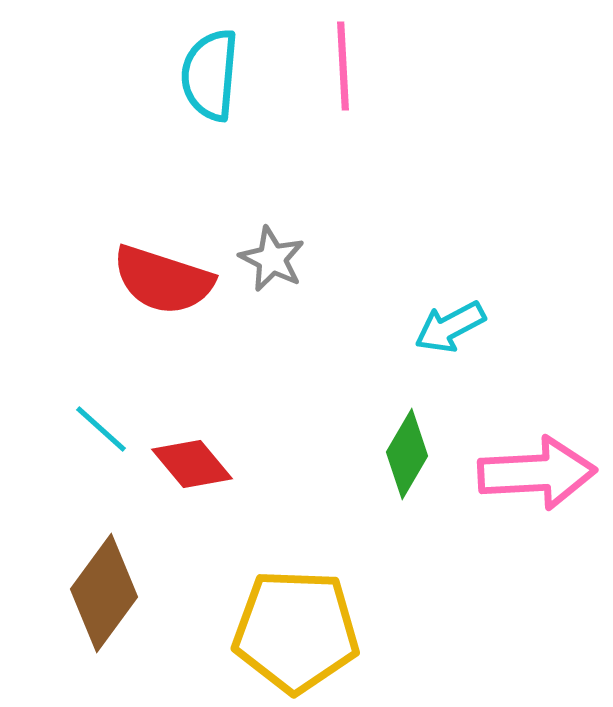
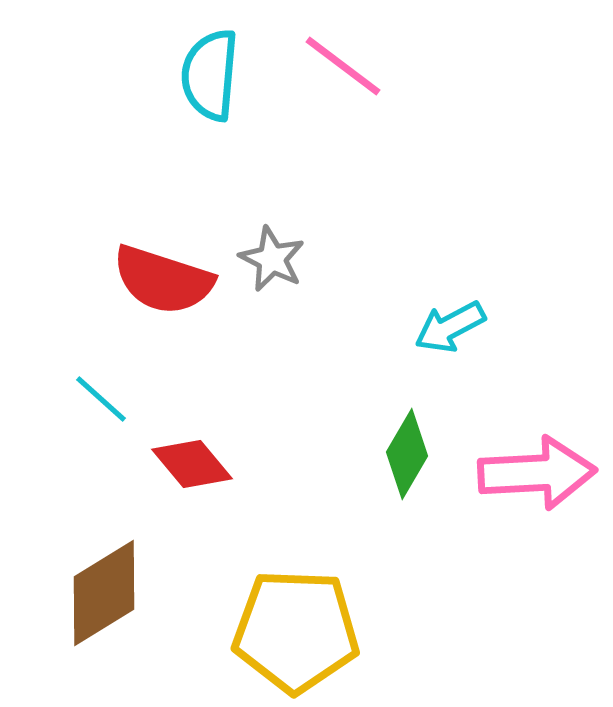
pink line: rotated 50 degrees counterclockwise
cyan line: moved 30 px up
brown diamond: rotated 22 degrees clockwise
